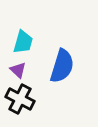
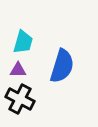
purple triangle: rotated 42 degrees counterclockwise
